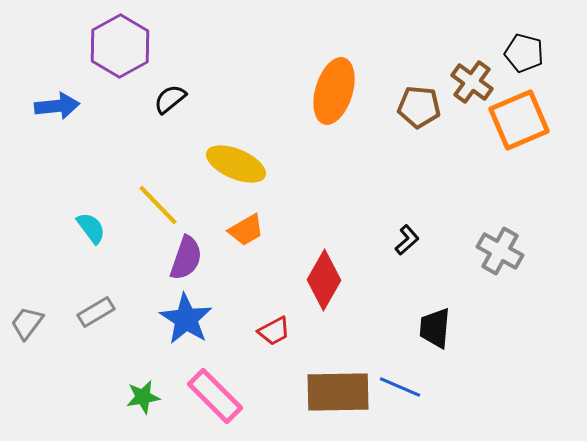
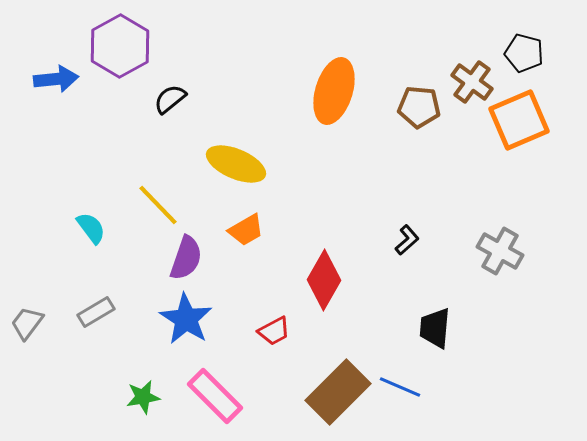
blue arrow: moved 1 px left, 27 px up
brown rectangle: rotated 44 degrees counterclockwise
